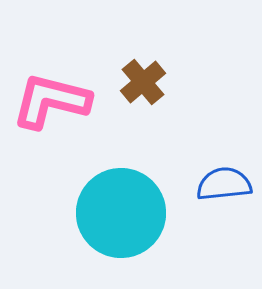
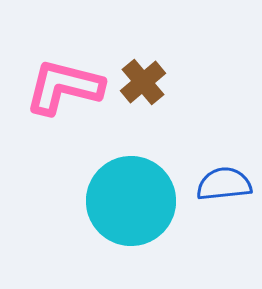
pink L-shape: moved 13 px right, 14 px up
cyan circle: moved 10 px right, 12 px up
